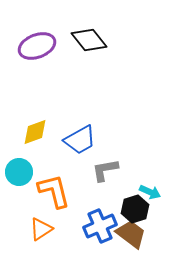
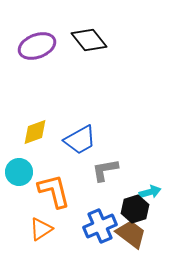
cyan arrow: rotated 40 degrees counterclockwise
